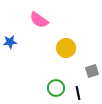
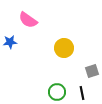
pink semicircle: moved 11 px left
yellow circle: moved 2 px left
green circle: moved 1 px right, 4 px down
black line: moved 4 px right
